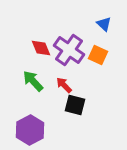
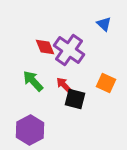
red diamond: moved 4 px right, 1 px up
orange square: moved 8 px right, 28 px down
black square: moved 6 px up
